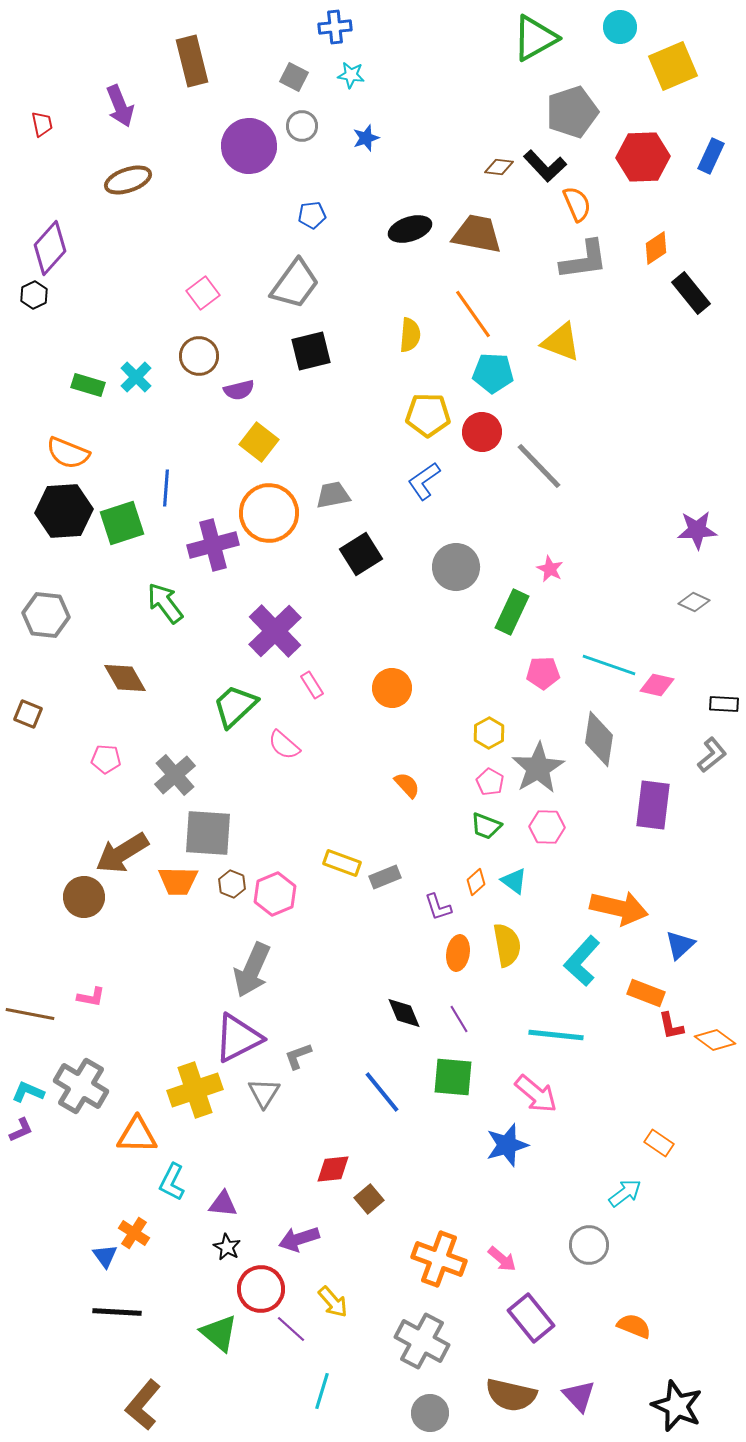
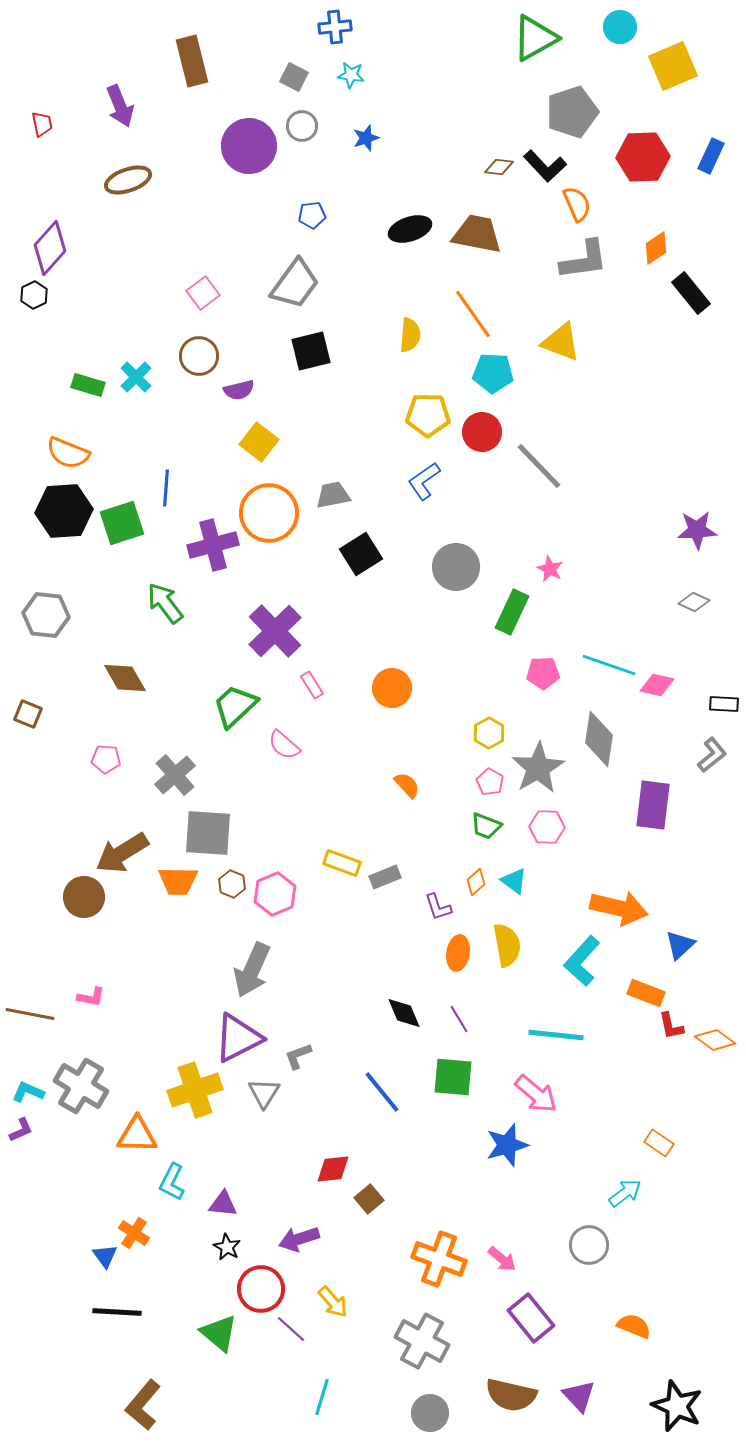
cyan line at (322, 1391): moved 6 px down
